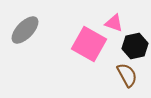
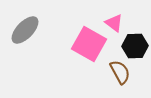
pink triangle: rotated 18 degrees clockwise
black hexagon: rotated 10 degrees clockwise
brown semicircle: moved 7 px left, 3 px up
